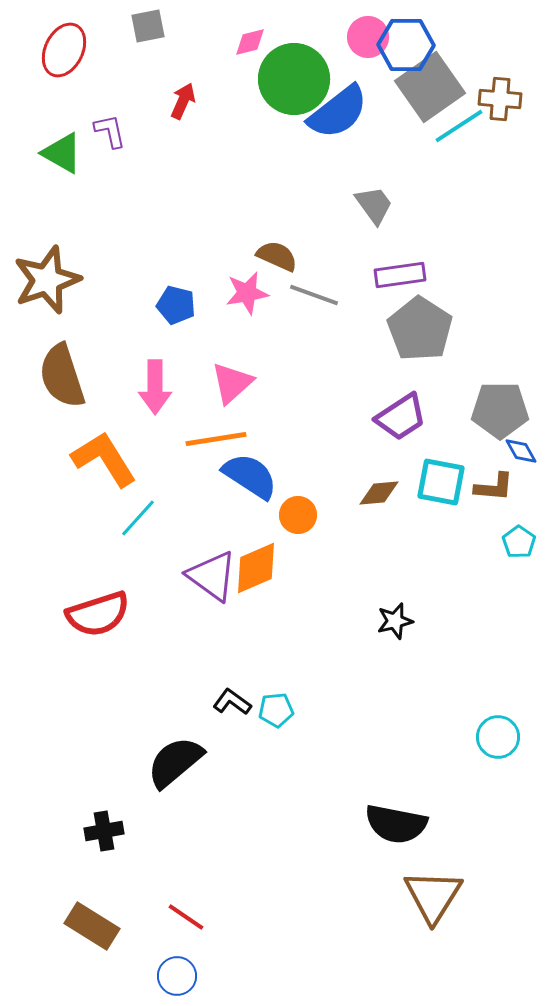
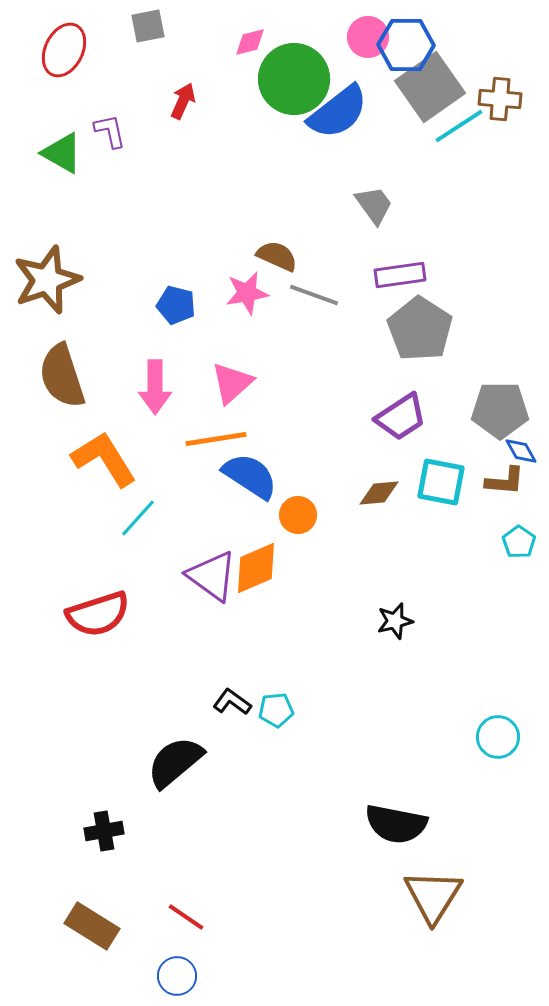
brown L-shape at (494, 487): moved 11 px right, 6 px up
